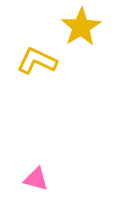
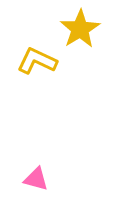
yellow star: moved 1 px left, 2 px down
